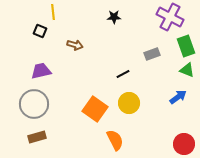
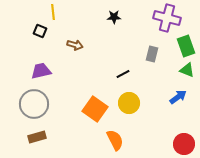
purple cross: moved 3 px left, 1 px down; rotated 12 degrees counterclockwise
gray rectangle: rotated 56 degrees counterclockwise
